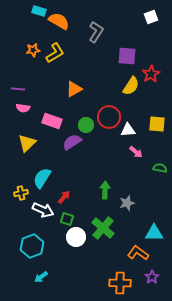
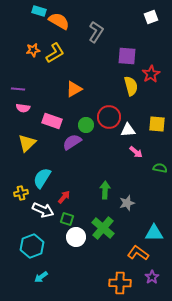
yellow semicircle: rotated 48 degrees counterclockwise
